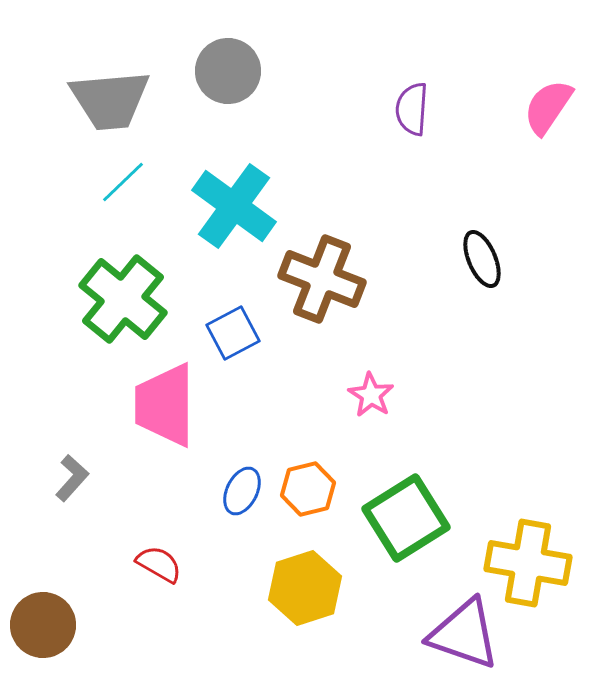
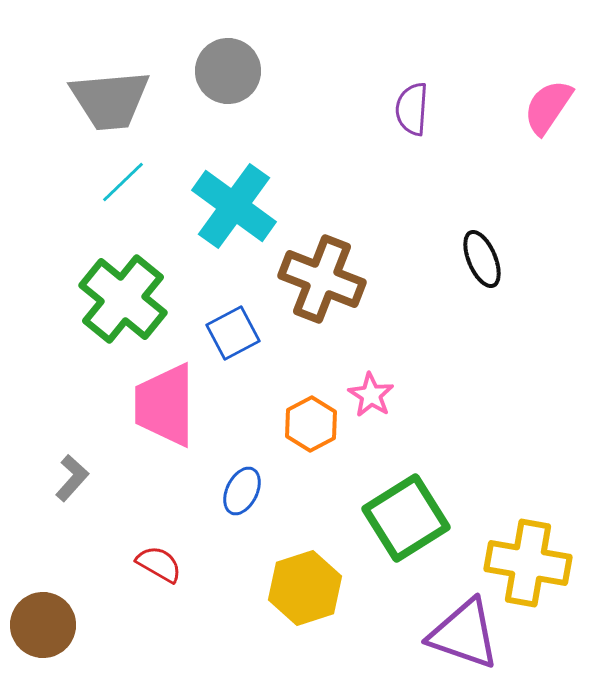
orange hexagon: moved 3 px right, 65 px up; rotated 14 degrees counterclockwise
